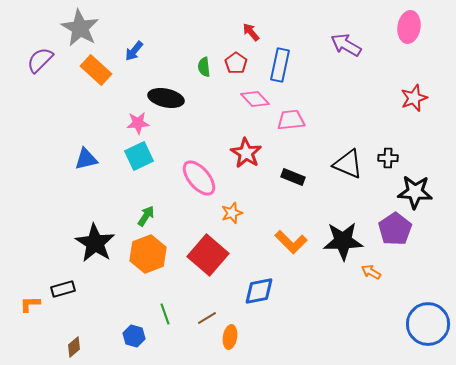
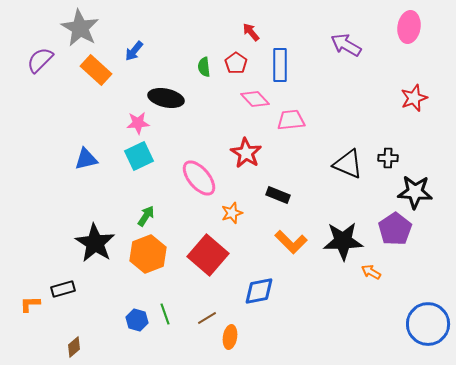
blue rectangle at (280, 65): rotated 12 degrees counterclockwise
black rectangle at (293, 177): moved 15 px left, 18 px down
blue hexagon at (134, 336): moved 3 px right, 16 px up
